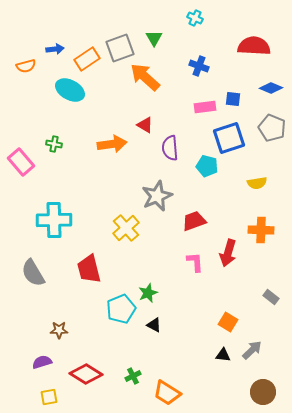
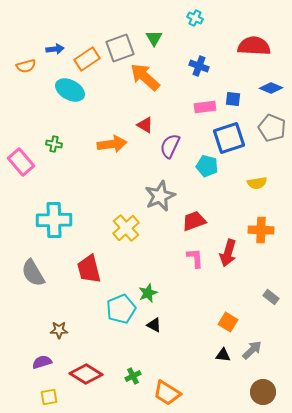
purple semicircle at (170, 148): moved 2 px up; rotated 30 degrees clockwise
gray star at (157, 196): moved 3 px right
pink L-shape at (195, 262): moved 4 px up
